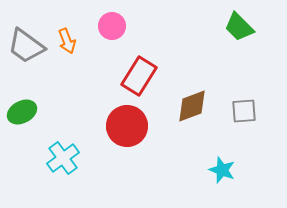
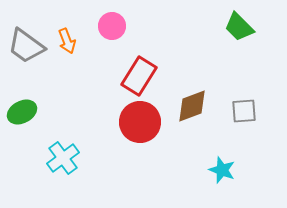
red circle: moved 13 px right, 4 px up
